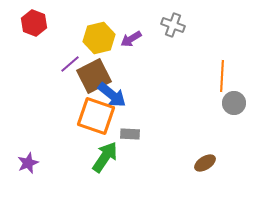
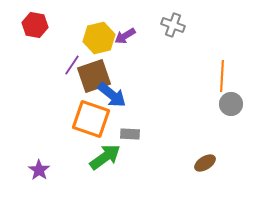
red hexagon: moved 1 px right, 2 px down; rotated 10 degrees counterclockwise
purple arrow: moved 6 px left, 3 px up
purple line: moved 2 px right, 1 px down; rotated 15 degrees counterclockwise
brown square: rotated 8 degrees clockwise
gray circle: moved 3 px left, 1 px down
orange square: moved 5 px left, 3 px down
green arrow: rotated 20 degrees clockwise
purple star: moved 11 px right, 7 px down; rotated 15 degrees counterclockwise
